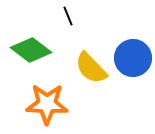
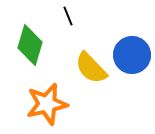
green diamond: moved 1 px left, 5 px up; rotated 69 degrees clockwise
blue circle: moved 1 px left, 3 px up
orange star: rotated 15 degrees counterclockwise
